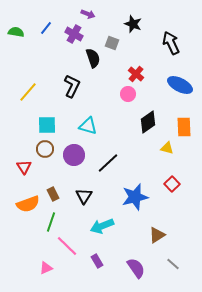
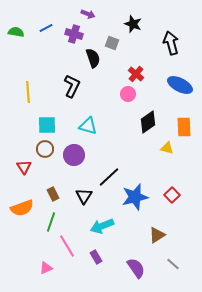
blue line: rotated 24 degrees clockwise
purple cross: rotated 12 degrees counterclockwise
black arrow: rotated 10 degrees clockwise
yellow line: rotated 45 degrees counterclockwise
black line: moved 1 px right, 14 px down
red square: moved 11 px down
orange semicircle: moved 6 px left, 4 px down
pink line: rotated 15 degrees clockwise
purple rectangle: moved 1 px left, 4 px up
